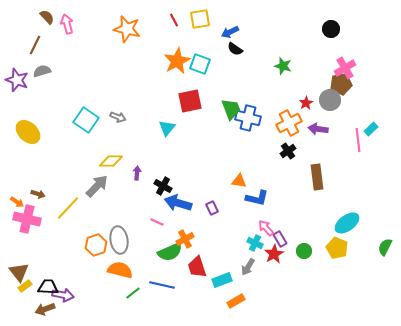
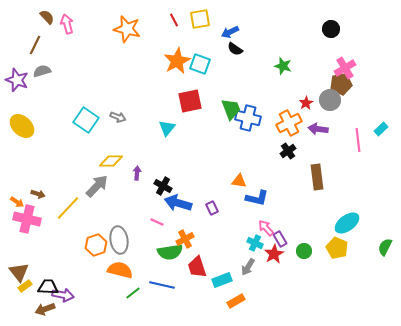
cyan rectangle at (371, 129): moved 10 px right
yellow ellipse at (28, 132): moved 6 px left, 6 px up
green semicircle at (170, 252): rotated 15 degrees clockwise
